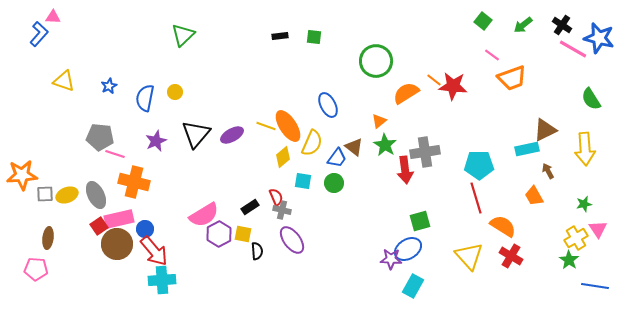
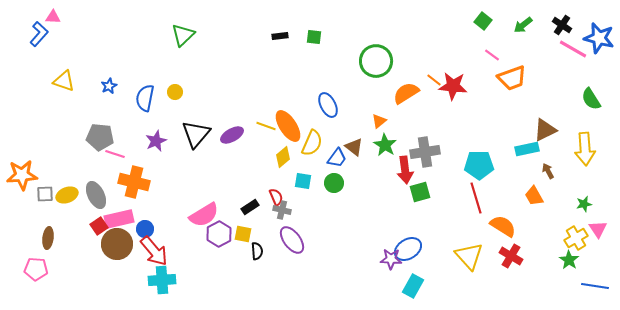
green square at (420, 221): moved 29 px up
